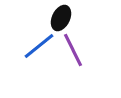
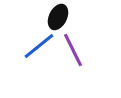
black ellipse: moved 3 px left, 1 px up
